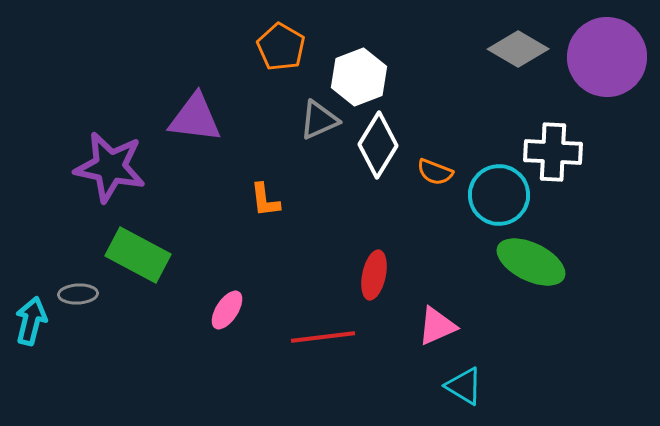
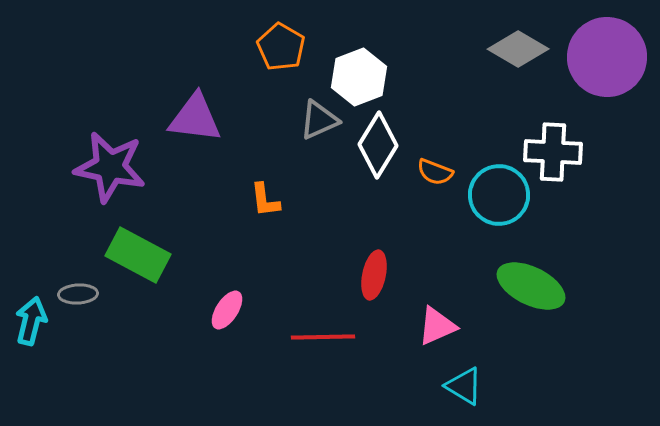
green ellipse: moved 24 px down
red line: rotated 6 degrees clockwise
